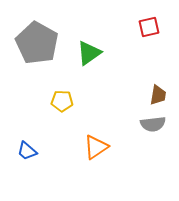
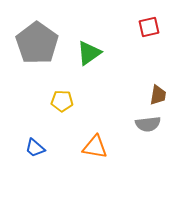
gray pentagon: rotated 6 degrees clockwise
gray semicircle: moved 5 px left
orange triangle: moved 1 px left; rotated 44 degrees clockwise
blue trapezoid: moved 8 px right, 3 px up
